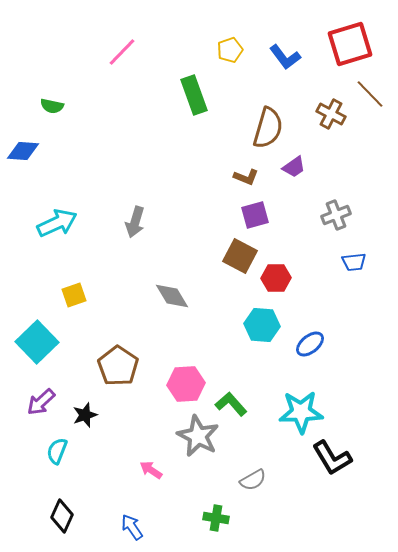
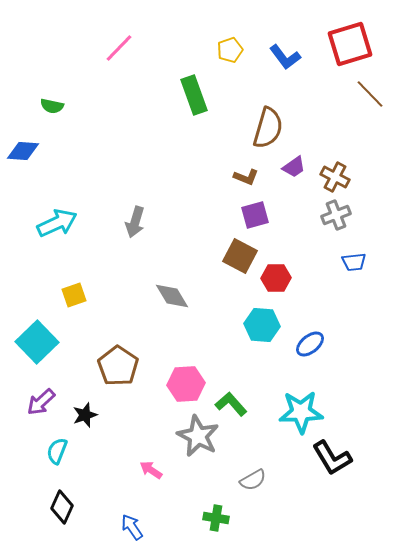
pink line: moved 3 px left, 4 px up
brown cross: moved 4 px right, 63 px down
black diamond: moved 9 px up
